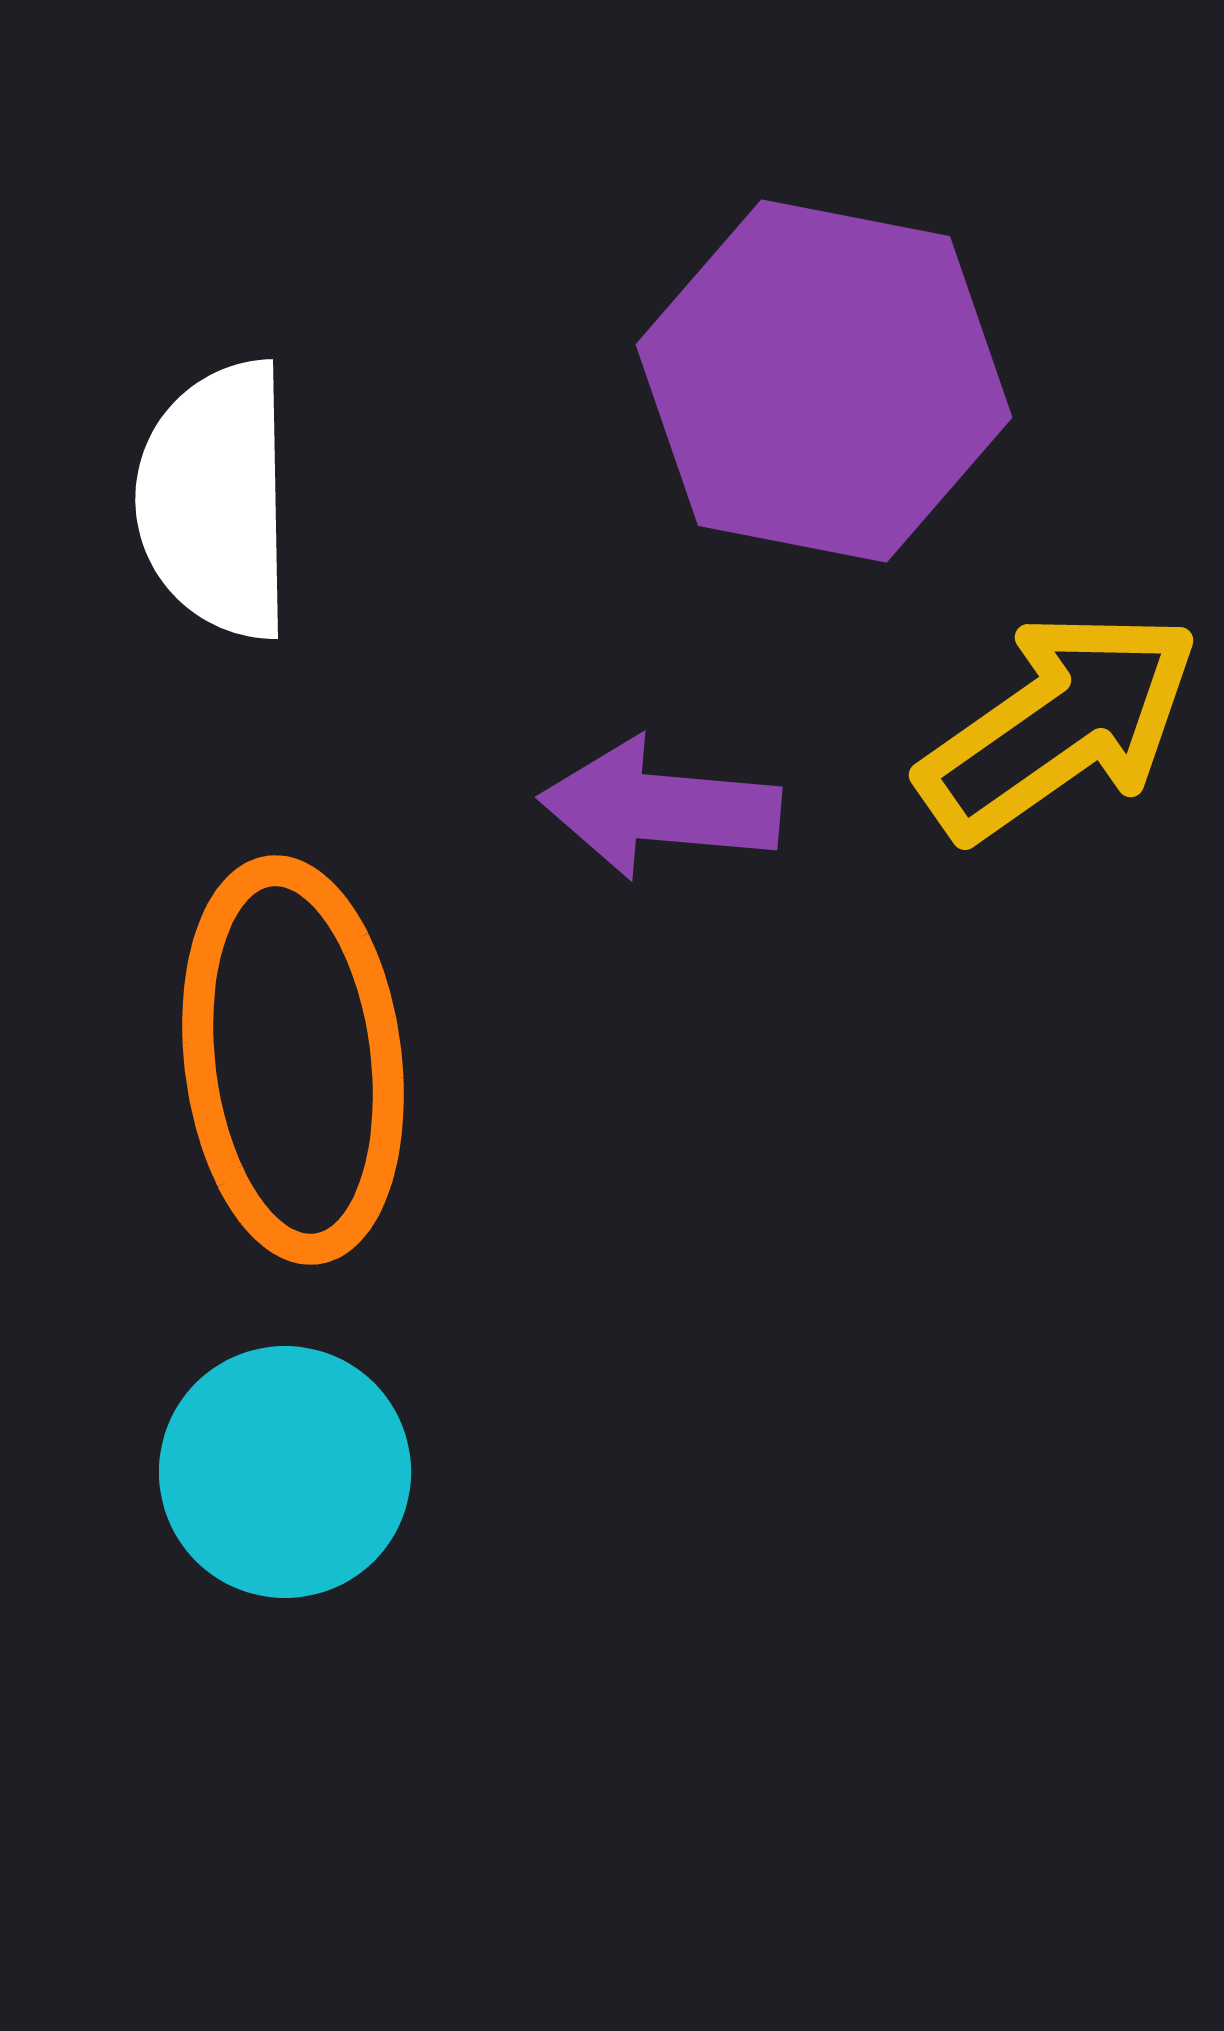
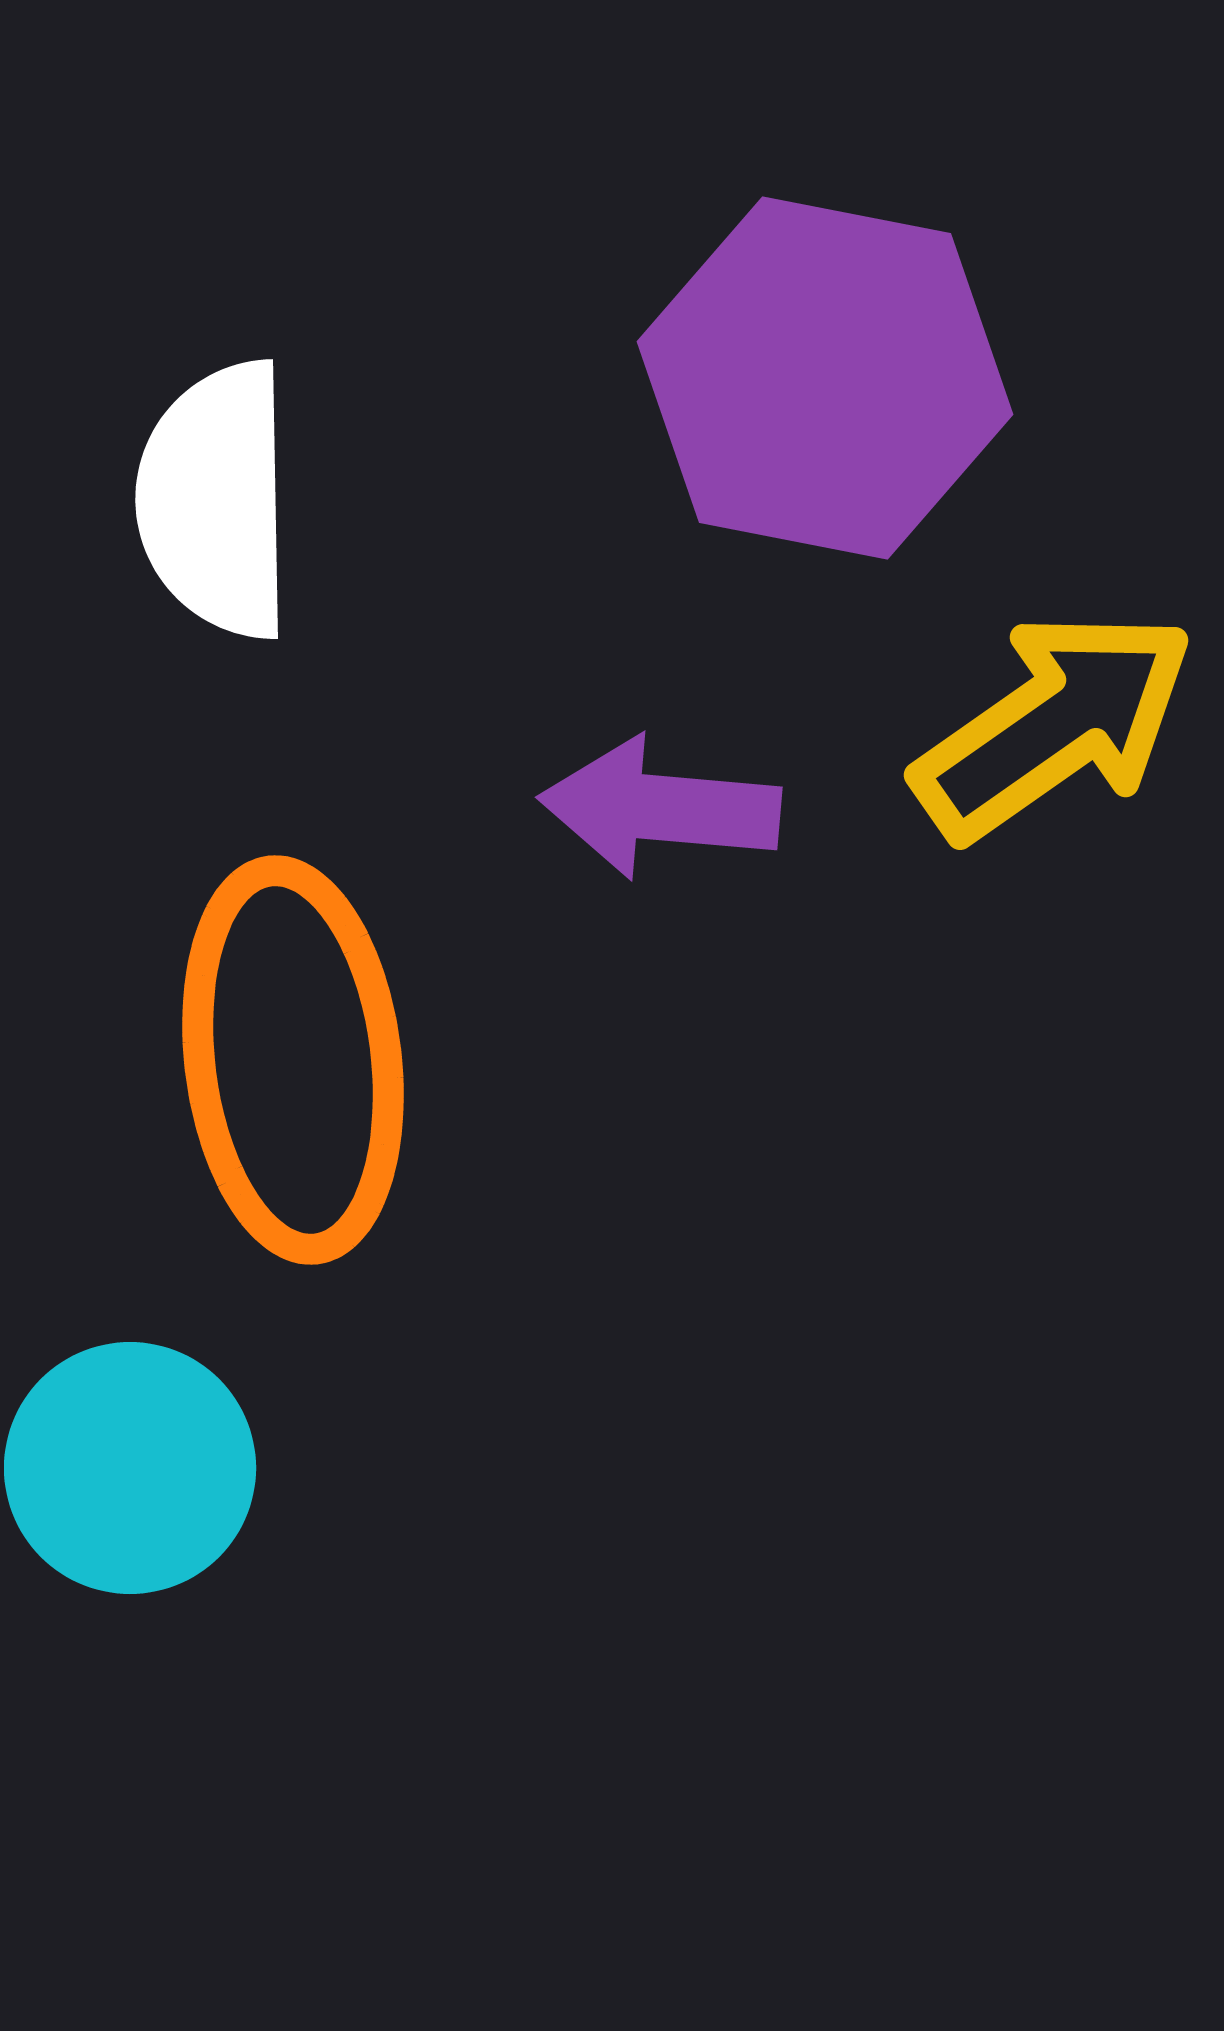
purple hexagon: moved 1 px right, 3 px up
yellow arrow: moved 5 px left
cyan circle: moved 155 px left, 4 px up
